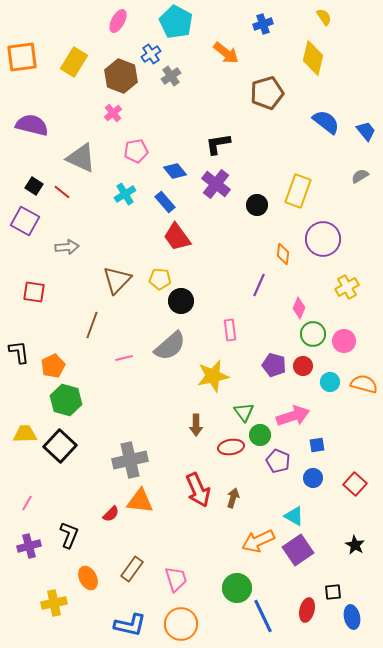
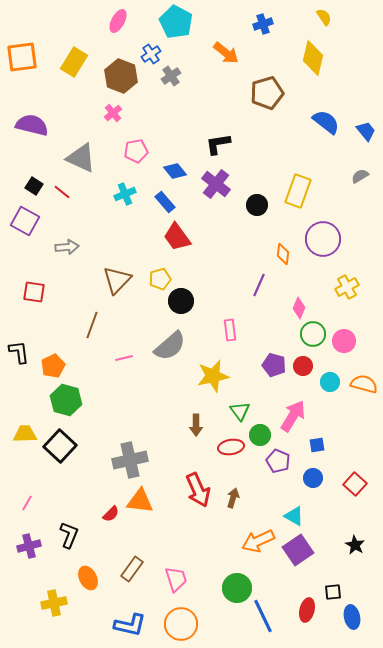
cyan cross at (125, 194): rotated 10 degrees clockwise
yellow pentagon at (160, 279): rotated 20 degrees counterclockwise
green triangle at (244, 412): moved 4 px left, 1 px up
pink arrow at (293, 416): rotated 40 degrees counterclockwise
